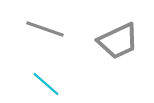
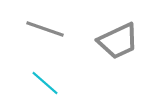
cyan line: moved 1 px left, 1 px up
